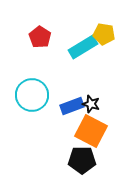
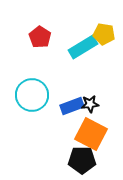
black star: moved 1 px left; rotated 24 degrees counterclockwise
orange square: moved 3 px down
